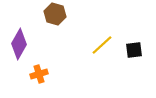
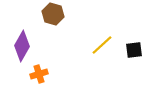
brown hexagon: moved 2 px left
purple diamond: moved 3 px right, 2 px down
